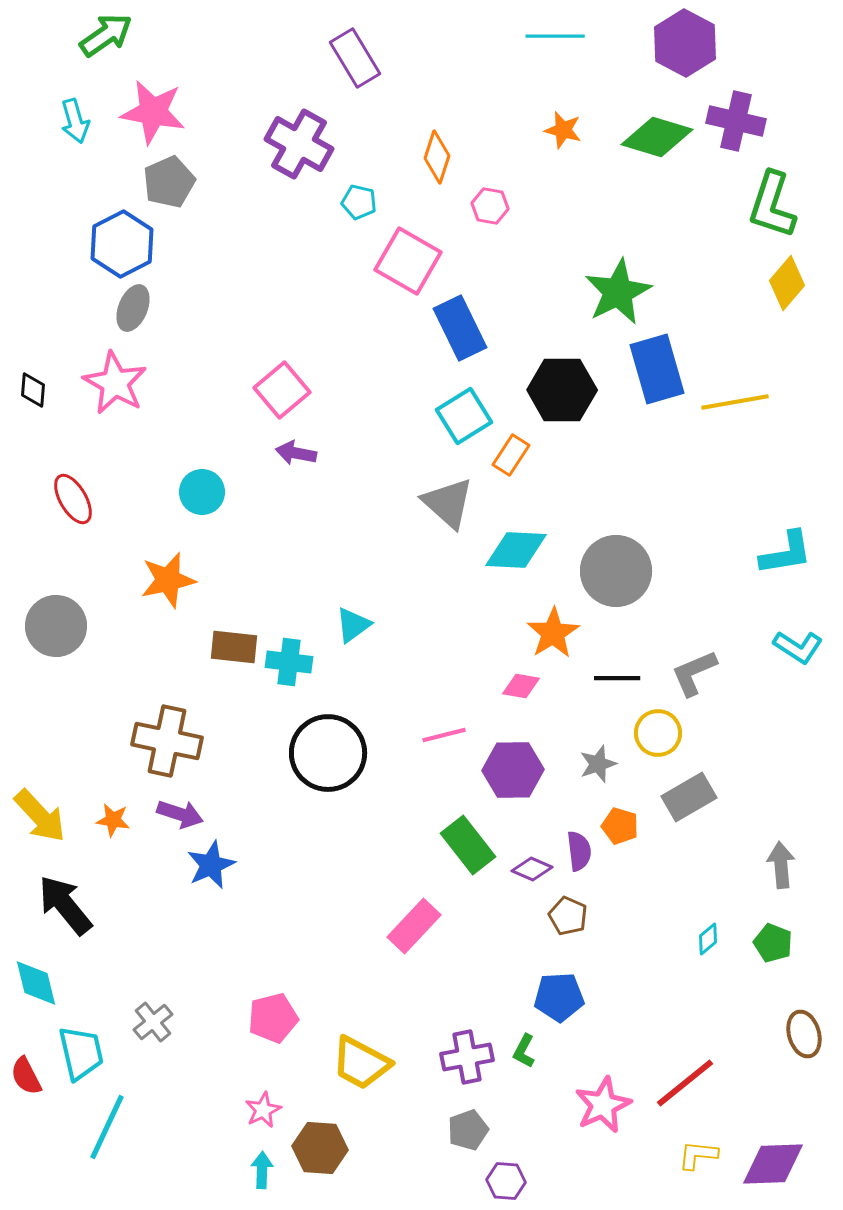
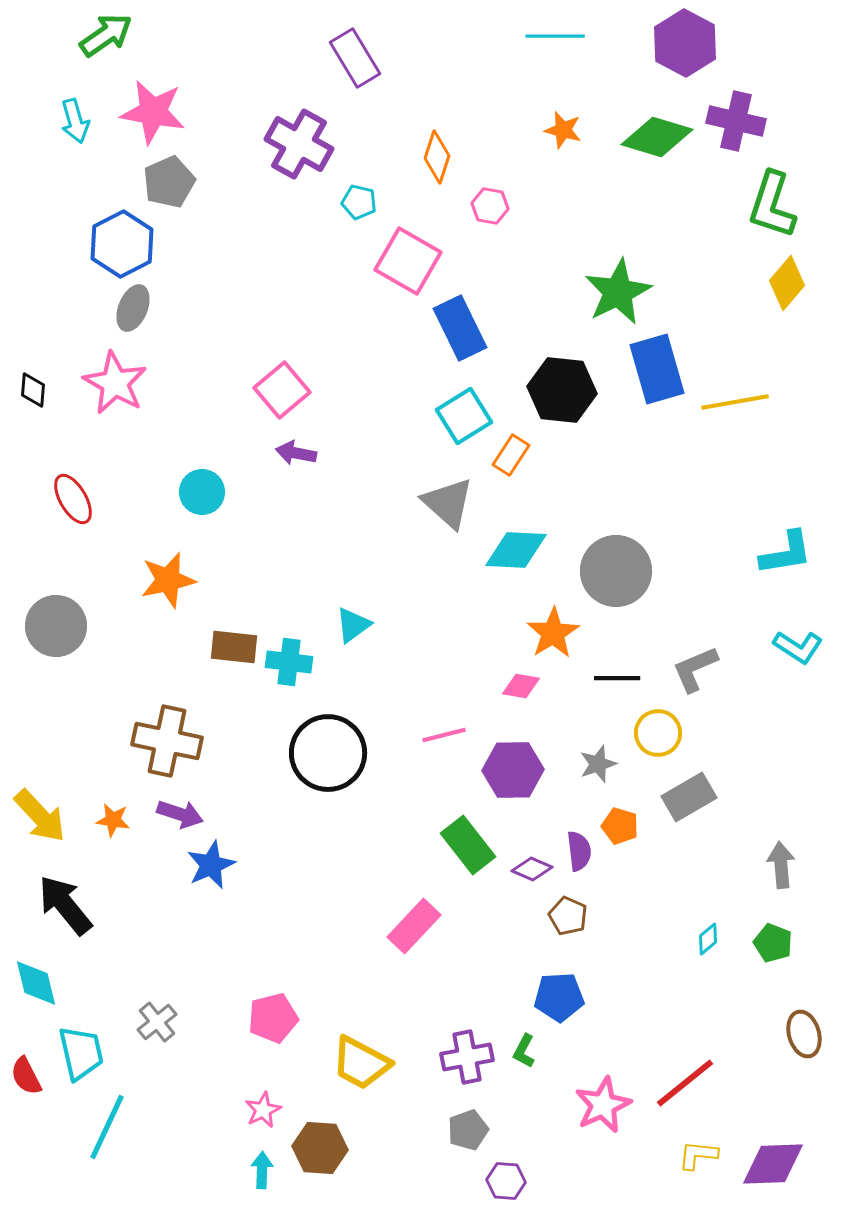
black hexagon at (562, 390): rotated 6 degrees clockwise
gray L-shape at (694, 673): moved 1 px right, 4 px up
gray cross at (153, 1022): moved 4 px right
